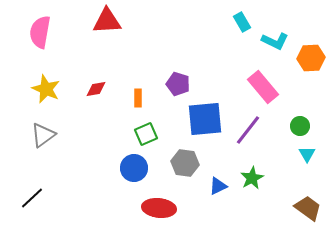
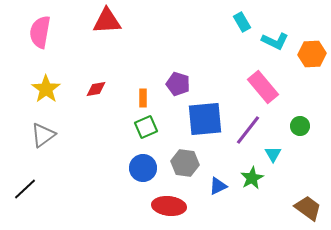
orange hexagon: moved 1 px right, 4 px up
yellow star: rotated 12 degrees clockwise
orange rectangle: moved 5 px right
green square: moved 7 px up
cyan triangle: moved 34 px left
blue circle: moved 9 px right
black line: moved 7 px left, 9 px up
red ellipse: moved 10 px right, 2 px up
